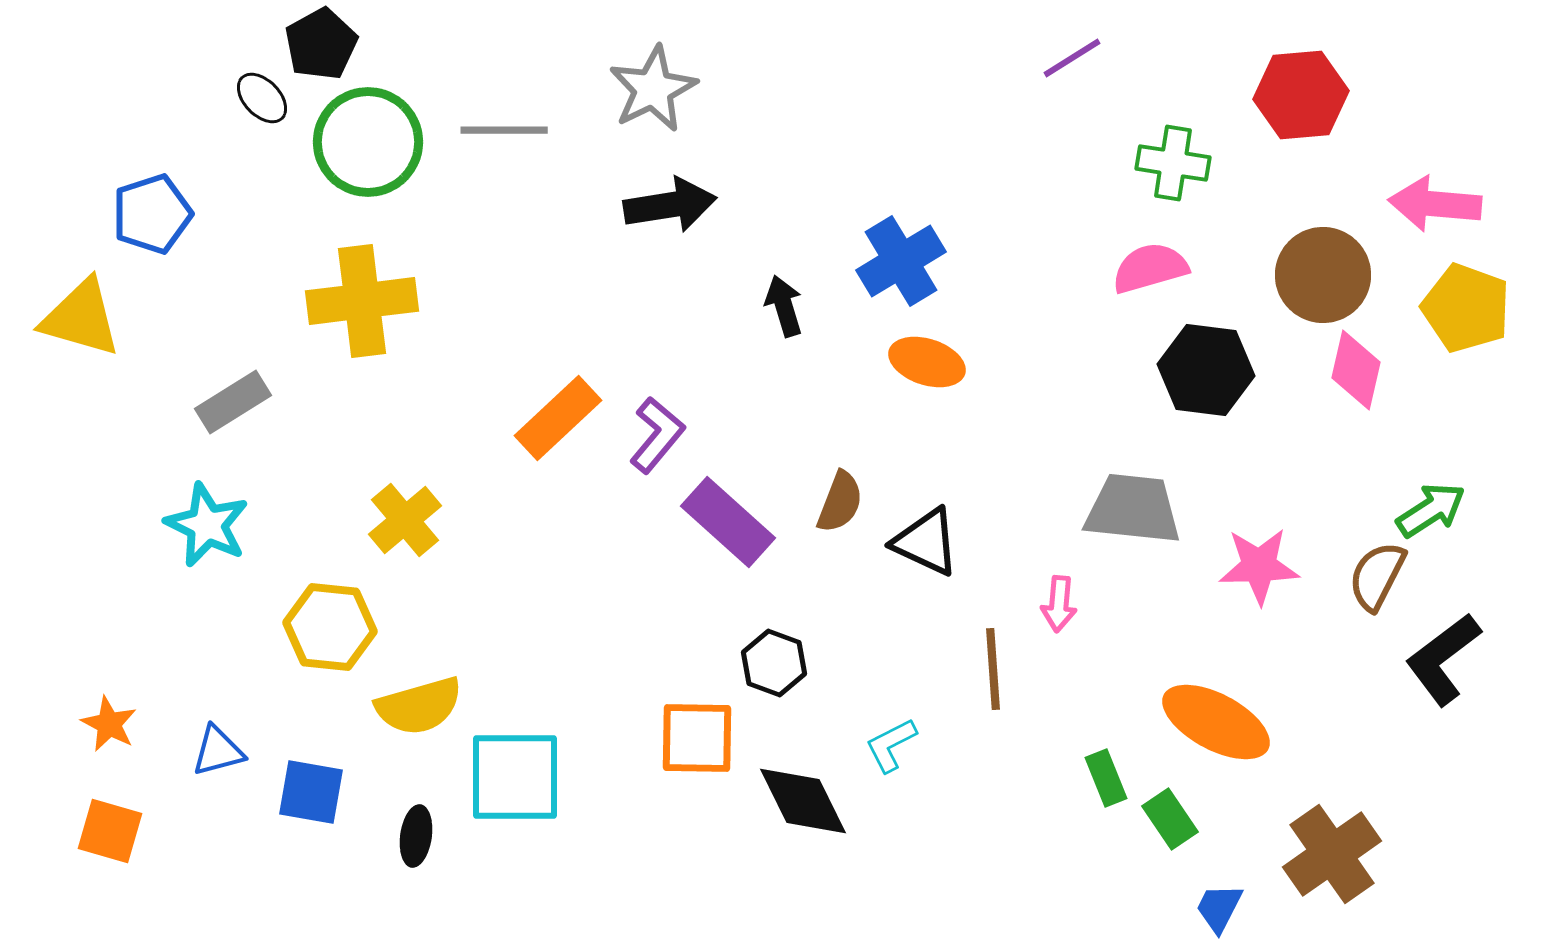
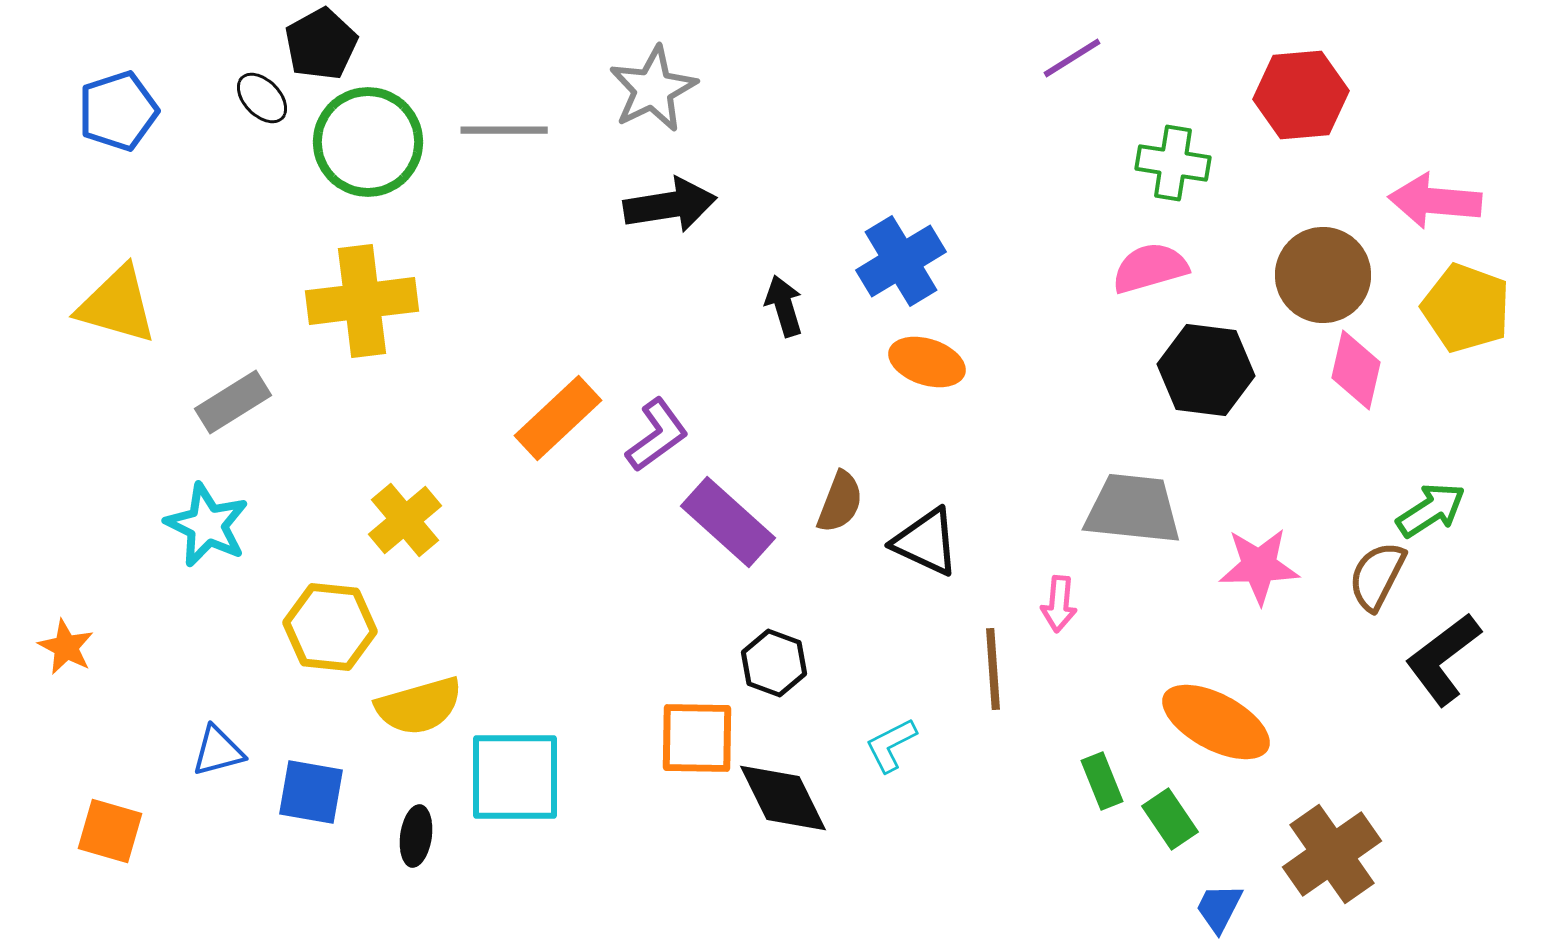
pink arrow at (1435, 204): moved 3 px up
blue pentagon at (152, 214): moved 34 px left, 103 px up
yellow triangle at (81, 318): moved 36 px right, 13 px up
purple L-shape at (657, 435): rotated 14 degrees clockwise
orange star at (109, 724): moved 43 px left, 77 px up
green rectangle at (1106, 778): moved 4 px left, 3 px down
black diamond at (803, 801): moved 20 px left, 3 px up
